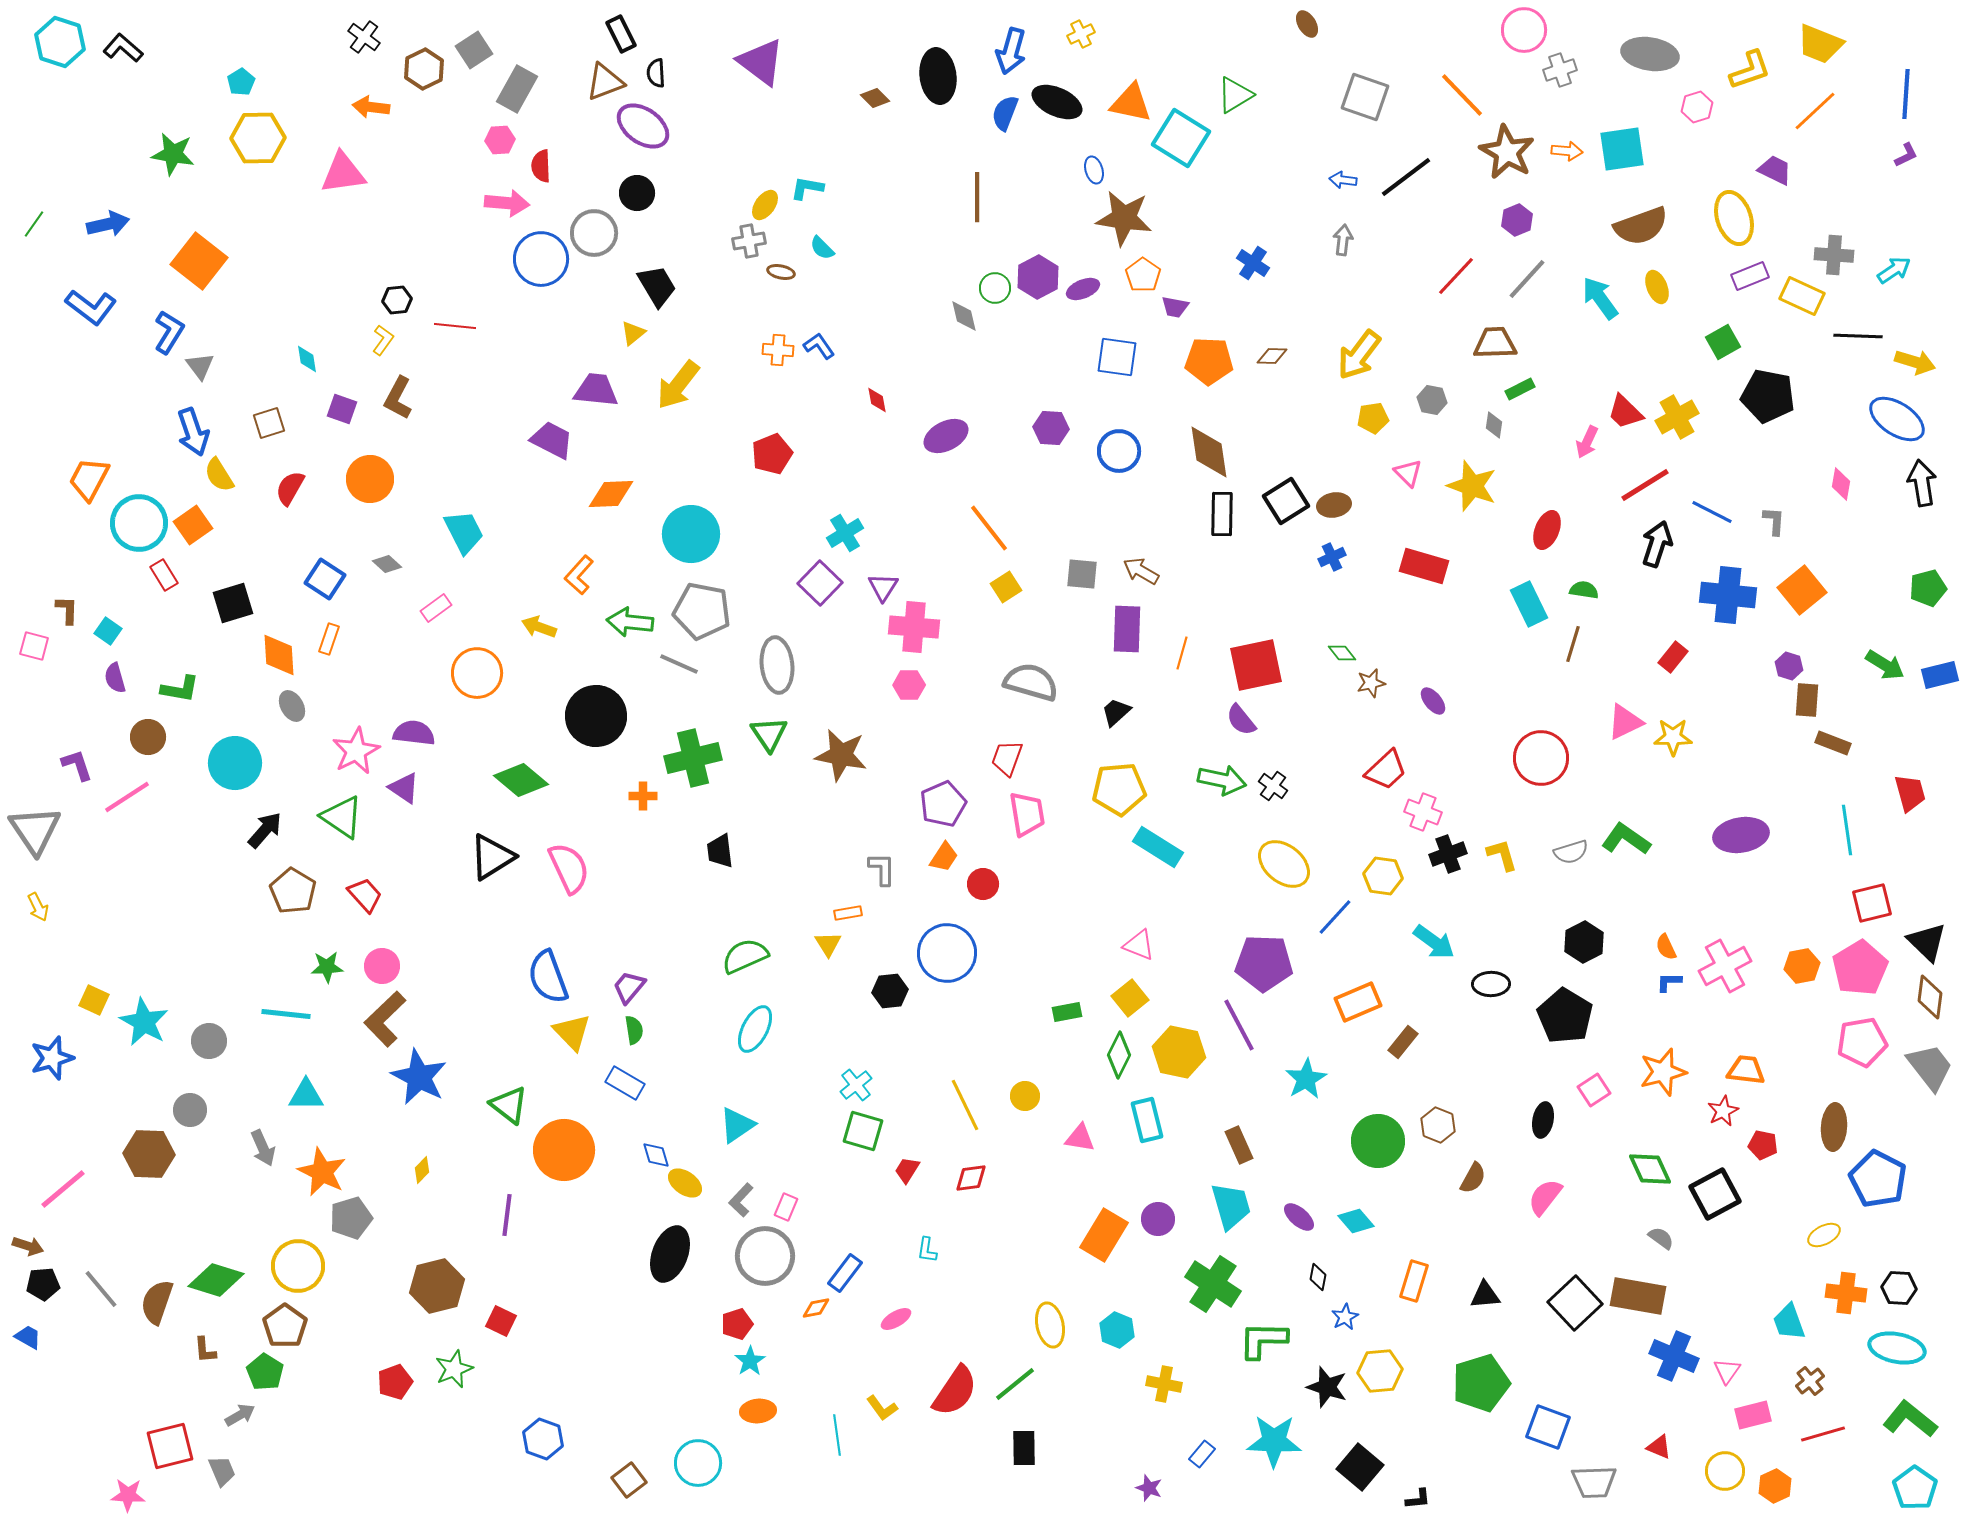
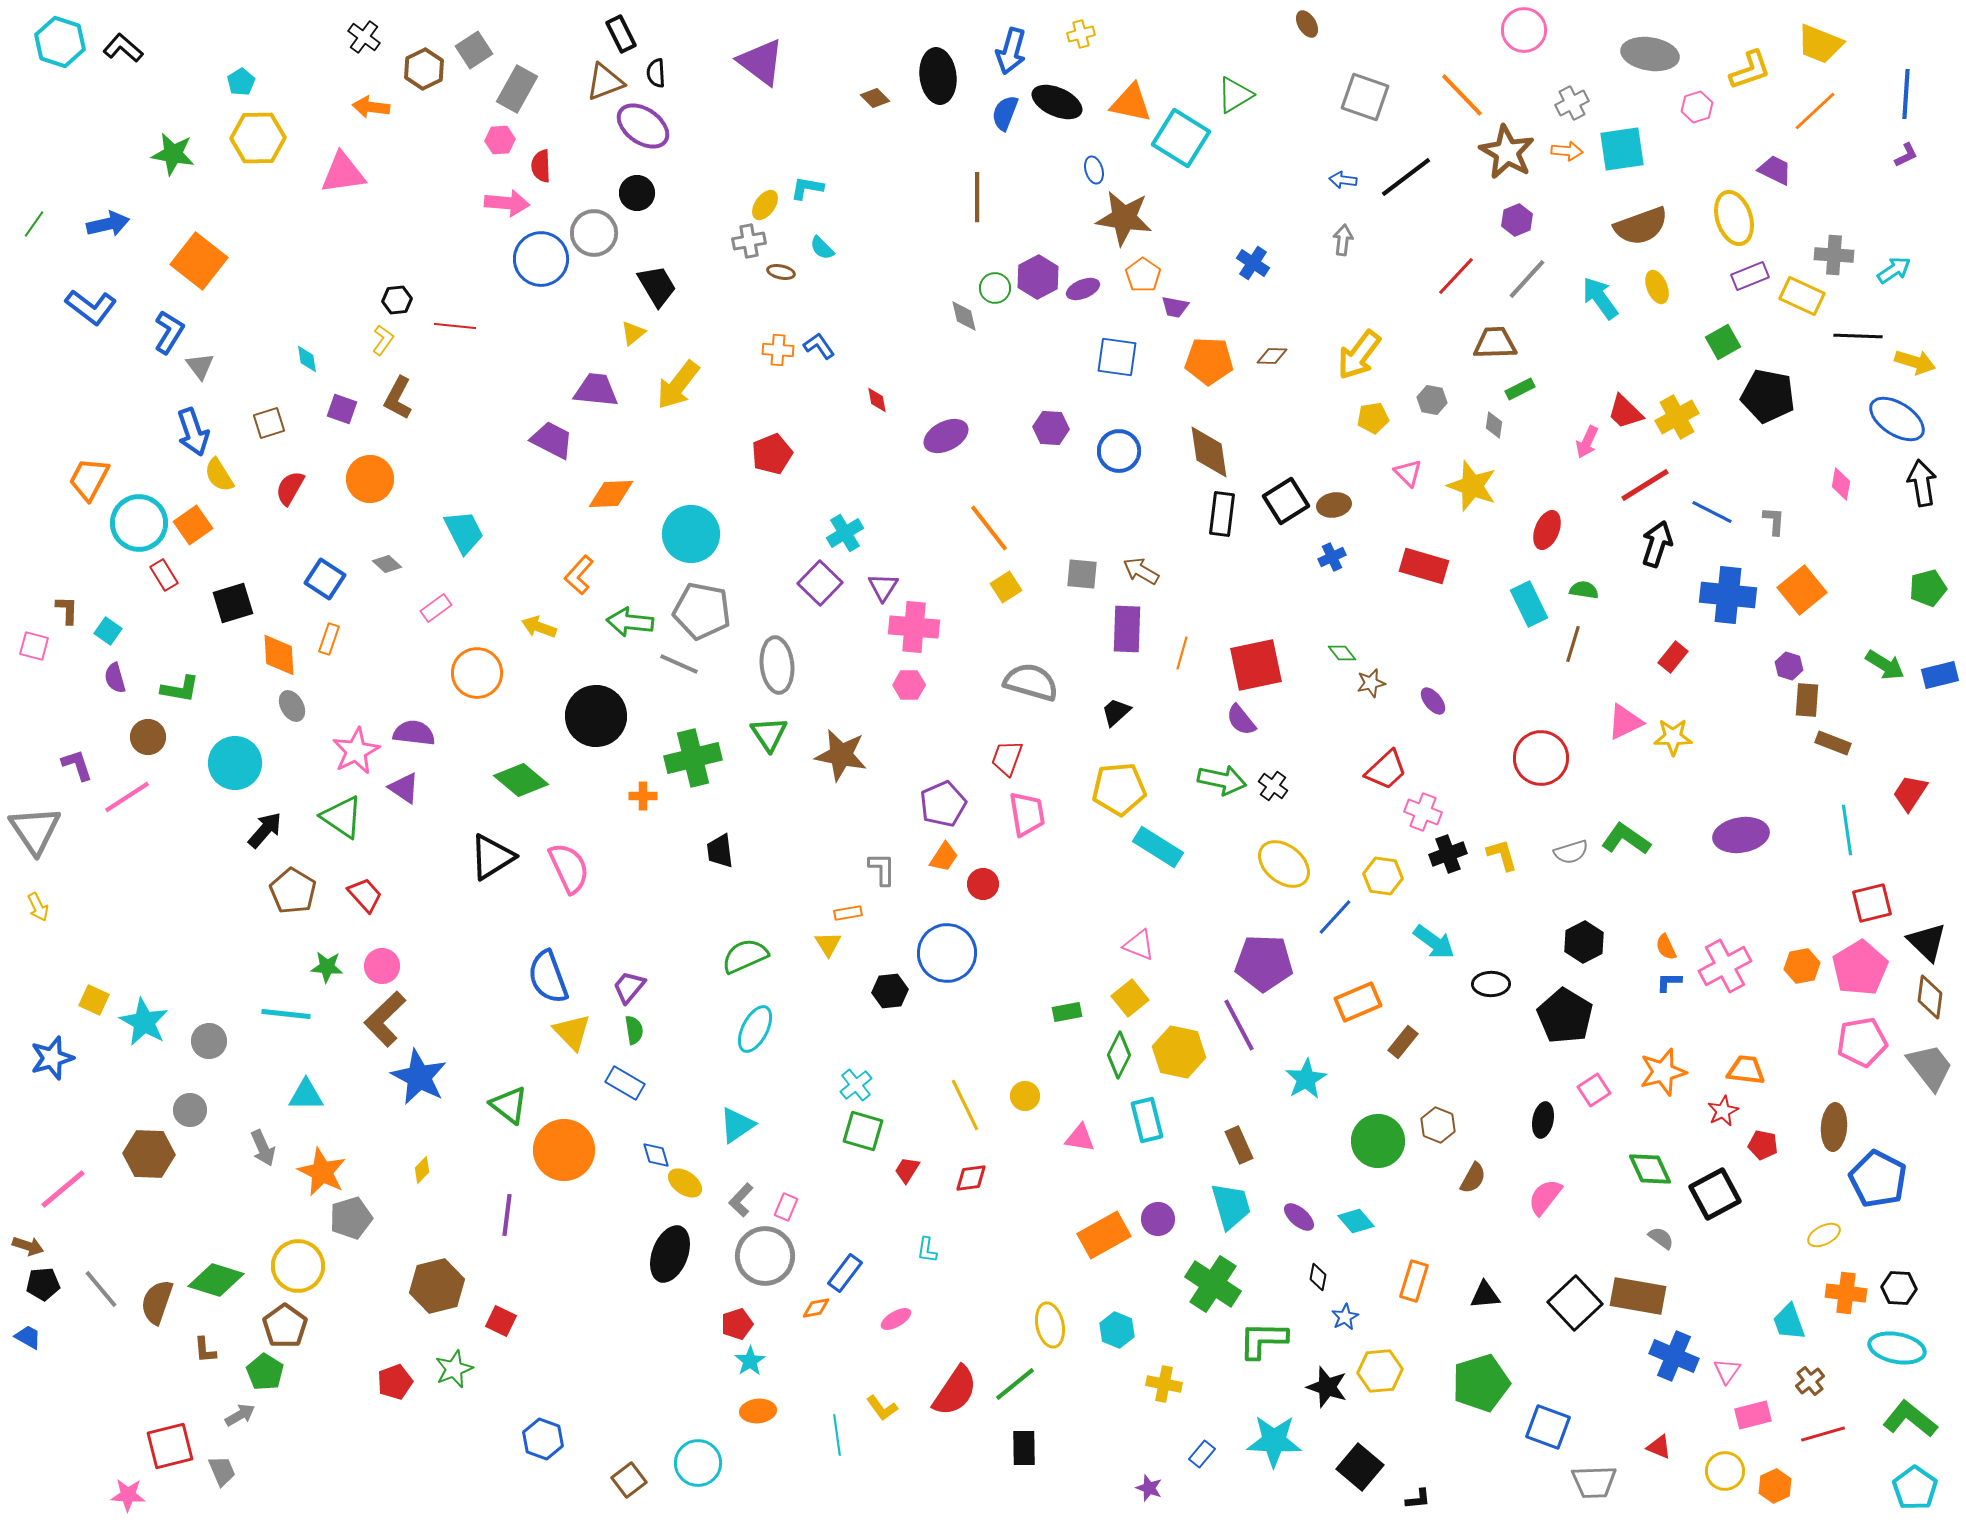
yellow cross at (1081, 34): rotated 12 degrees clockwise
gray cross at (1560, 70): moved 12 px right, 33 px down; rotated 8 degrees counterclockwise
black rectangle at (1222, 514): rotated 6 degrees clockwise
red trapezoid at (1910, 793): rotated 132 degrees counterclockwise
green star at (327, 967): rotated 8 degrees clockwise
orange rectangle at (1104, 1235): rotated 30 degrees clockwise
